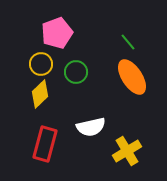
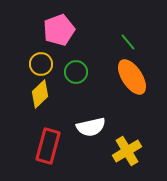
pink pentagon: moved 2 px right, 3 px up
red rectangle: moved 3 px right, 2 px down
